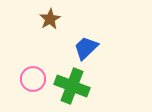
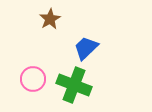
green cross: moved 2 px right, 1 px up
